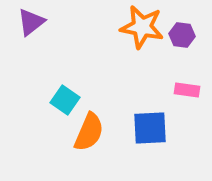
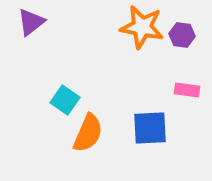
orange semicircle: moved 1 px left, 1 px down
